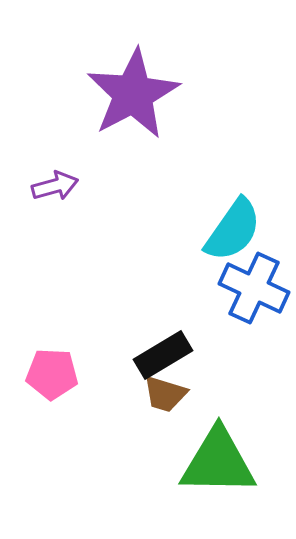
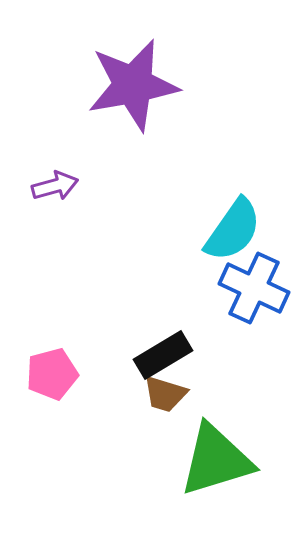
purple star: moved 9 px up; rotated 18 degrees clockwise
pink pentagon: rotated 18 degrees counterclockwise
green triangle: moved 2 px left, 2 px up; rotated 18 degrees counterclockwise
